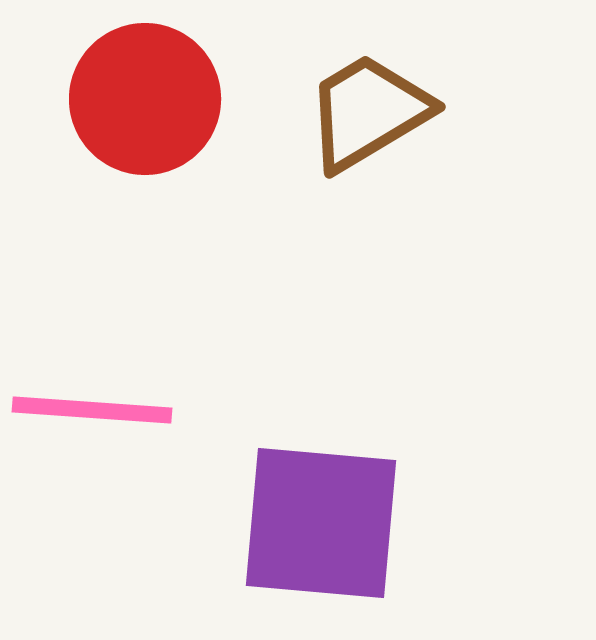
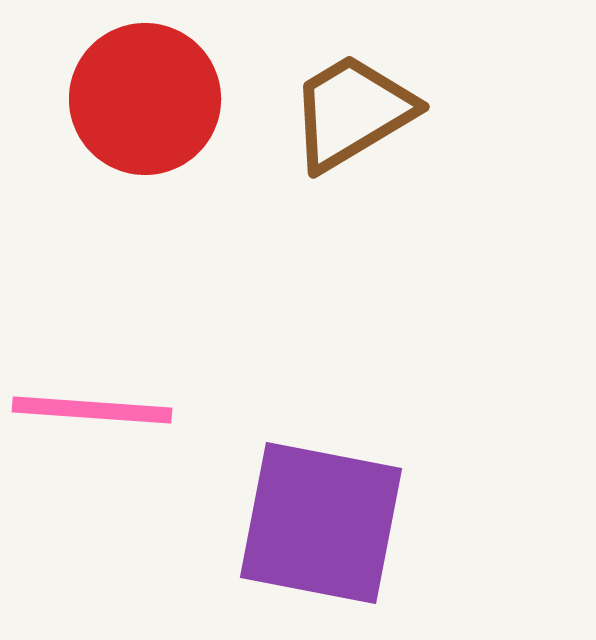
brown trapezoid: moved 16 px left
purple square: rotated 6 degrees clockwise
